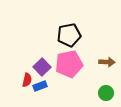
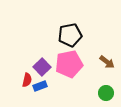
black pentagon: moved 1 px right
brown arrow: rotated 35 degrees clockwise
